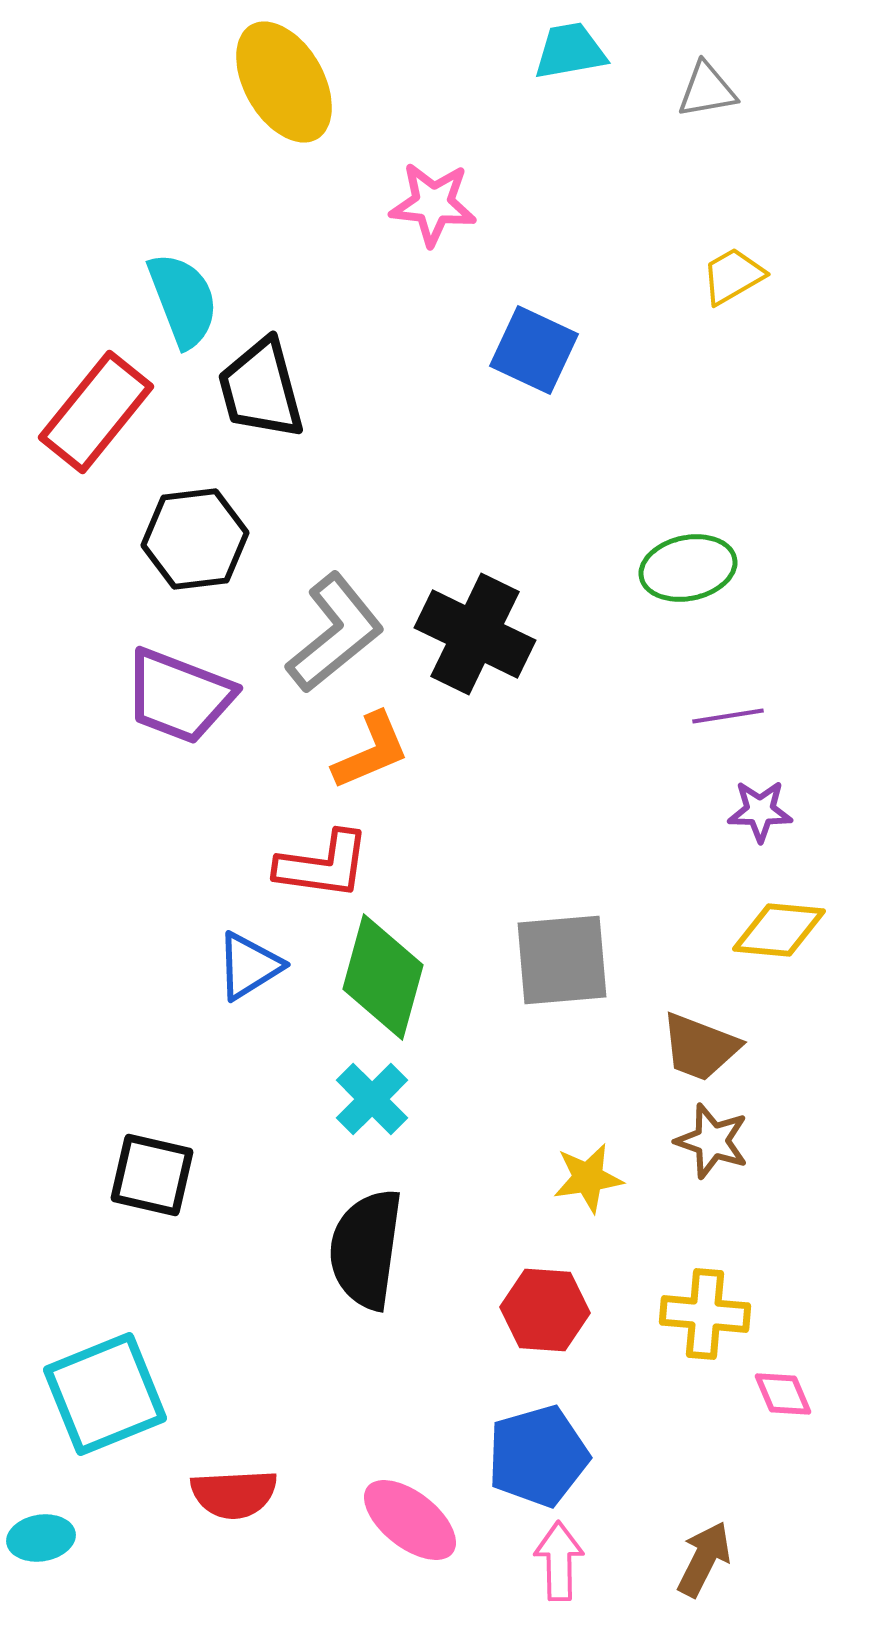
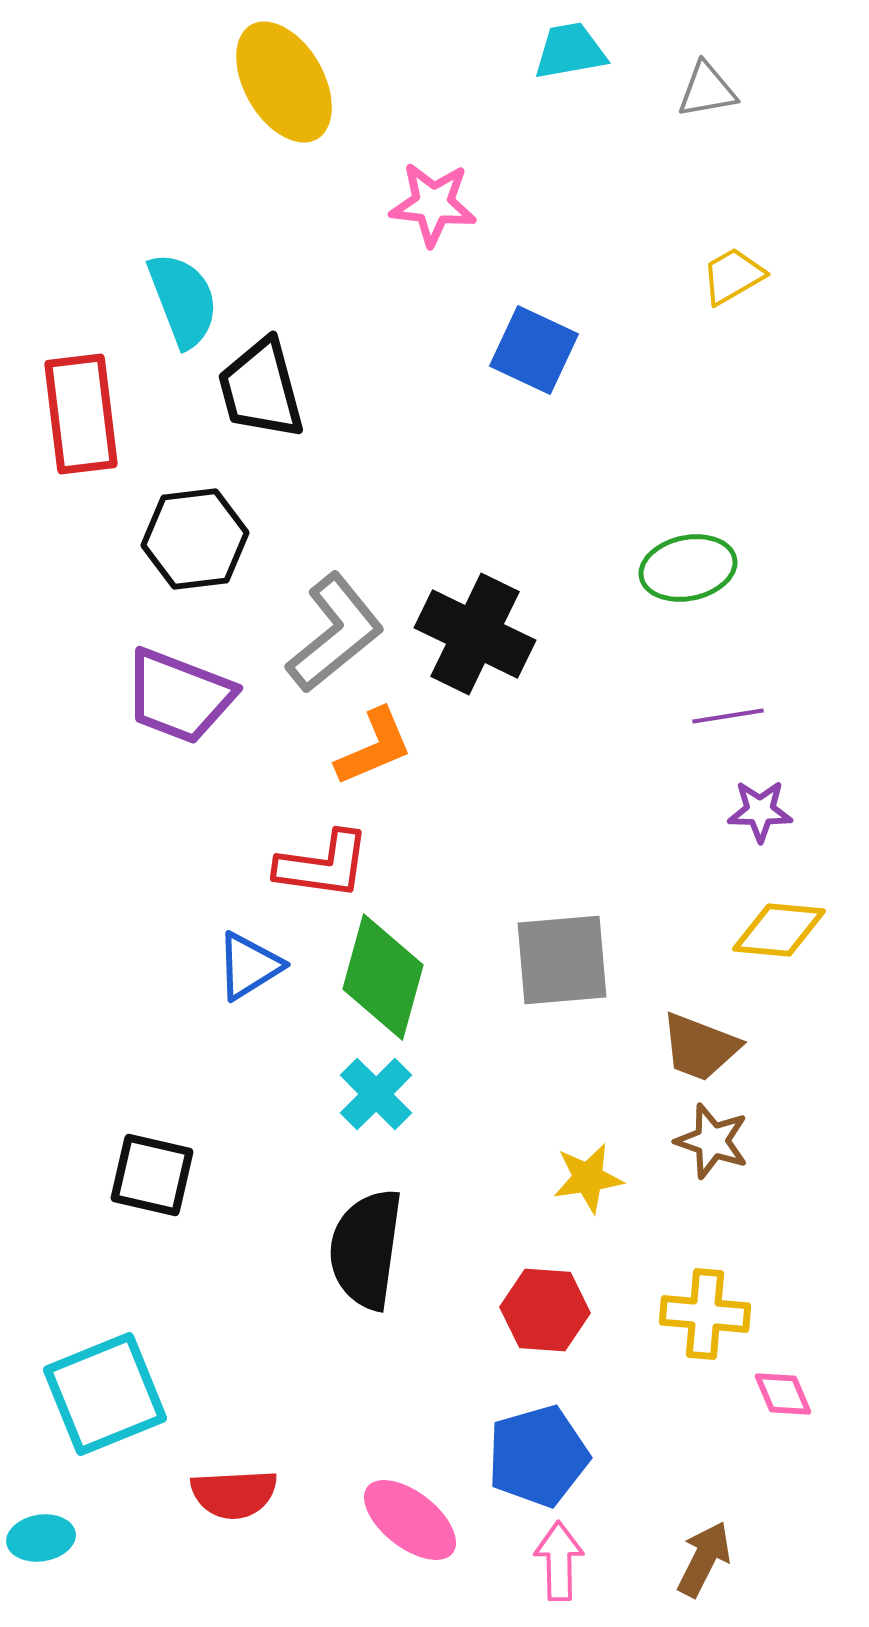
red rectangle: moved 15 px left, 2 px down; rotated 46 degrees counterclockwise
orange L-shape: moved 3 px right, 4 px up
cyan cross: moved 4 px right, 5 px up
